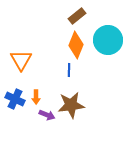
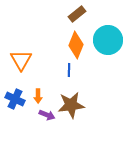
brown rectangle: moved 2 px up
orange arrow: moved 2 px right, 1 px up
